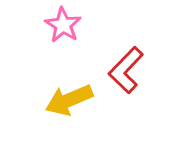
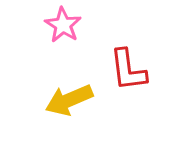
red L-shape: moved 2 px right; rotated 51 degrees counterclockwise
